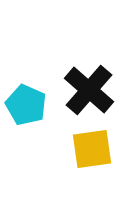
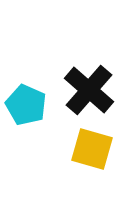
yellow square: rotated 24 degrees clockwise
